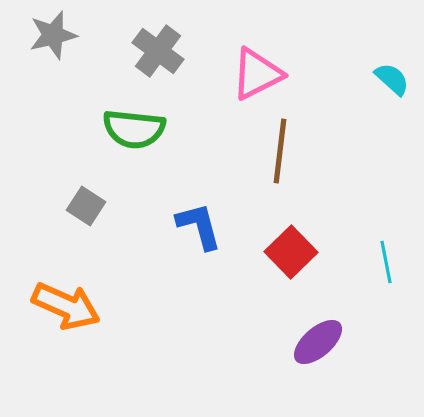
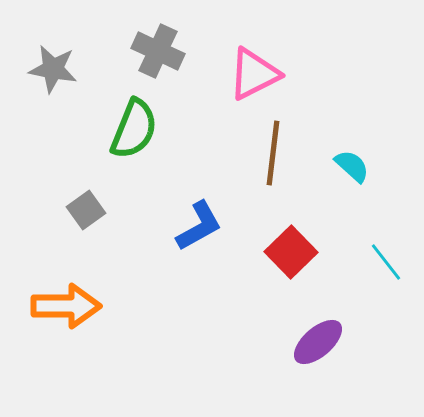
gray star: moved 34 px down; rotated 24 degrees clockwise
gray cross: rotated 12 degrees counterclockwise
pink triangle: moved 3 px left
cyan semicircle: moved 40 px left, 87 px down
green semicircle: rotated 74 degrees counterclockwise
brown line: moved 7 px left, 2 px down
gray square: moved 4 px down; rotated 21 degrees clockwise
blue L-shape: rotated 76 degrees clockwise
cyan line: rotated 27 degrees counterclockwise
orange arrow: rotated 24 degrees counterclockwise
